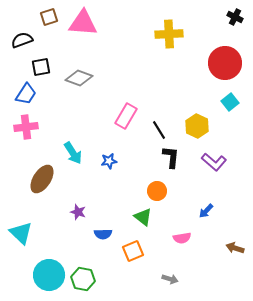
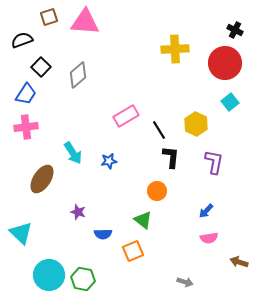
black cross: moved 13 px down
pink triangle: moved 2 px right, 1 px up
yellow cross: moved 6 px right, 15 px down
black square: rotated 36 degrees counterclockwise
gray diamond: moved 1 px left, 3 px up; rotated 60 degrees counterclockwise
pink rectangle: rotated 30 degrees clockwise
yellow hexagon: moved 1 px left, 2 px up
purple L-shape: rotated 120 degrees counterclockwise
green triangle: moved 3 px down
pink semicircle: moved 27 px right
brown arrow: moved 4 px right, 14 px down
gray arrow: moved 15 px right, 3 px down
